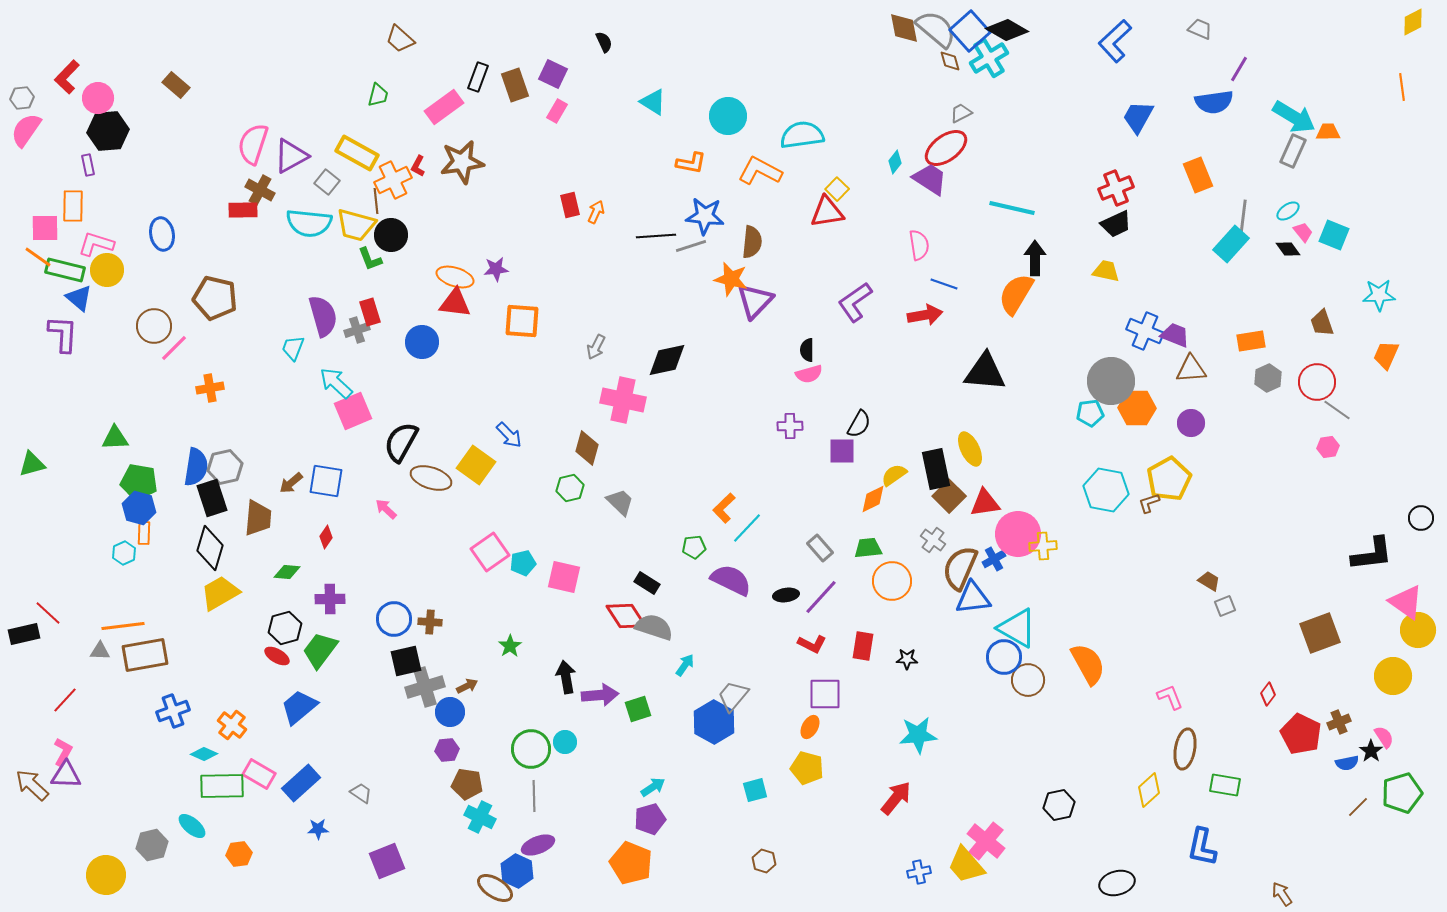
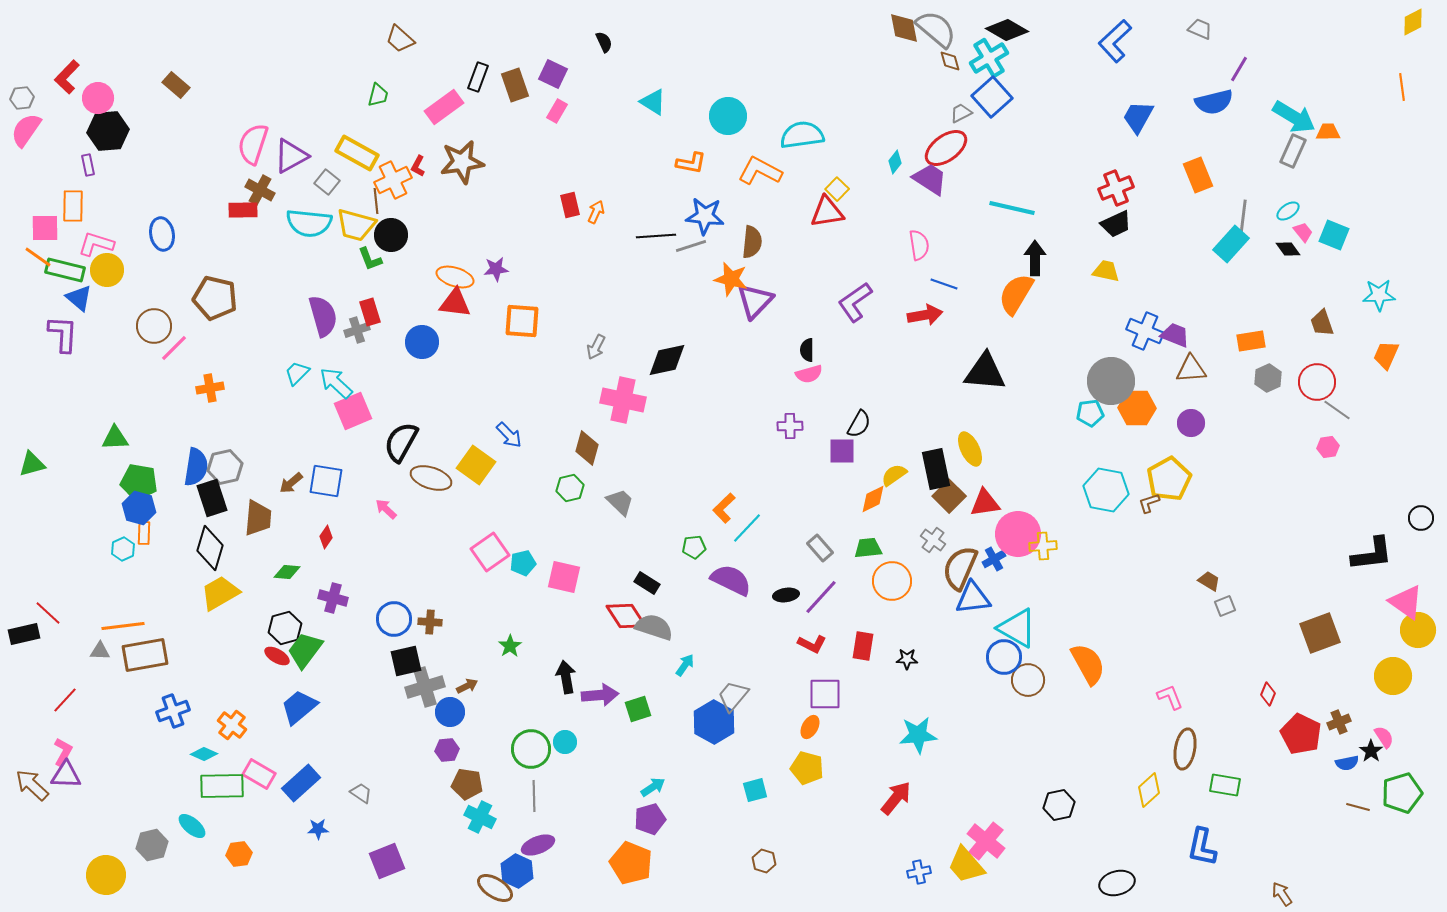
blue square at (970, 31): moved 22 px right, 66 px down
blue semicircle at (1214, 102): rotated 6 degrees counterclockwise
cyan trapezoid at (293, 348): moved 4 px right, 25 px down; rotated 24 degrees clockwise
cyan hexagon at (124, 553): moved 1 px left, 4 px up
purple cross at (330, 599): moved 3 px right, 1 px up; rotated 16 degrees clockwise
green trapezoid at (320, 650): moved 15 px left
red diamond at (1268, 694): rotated 15 degrees counterclockwise
brown line at (1358, 807): rotated 60 degrees clockwise
